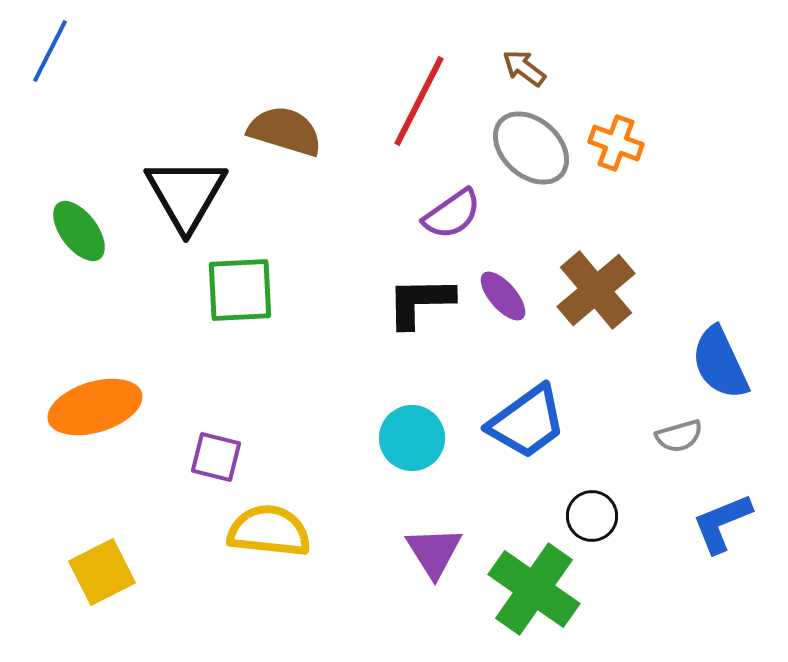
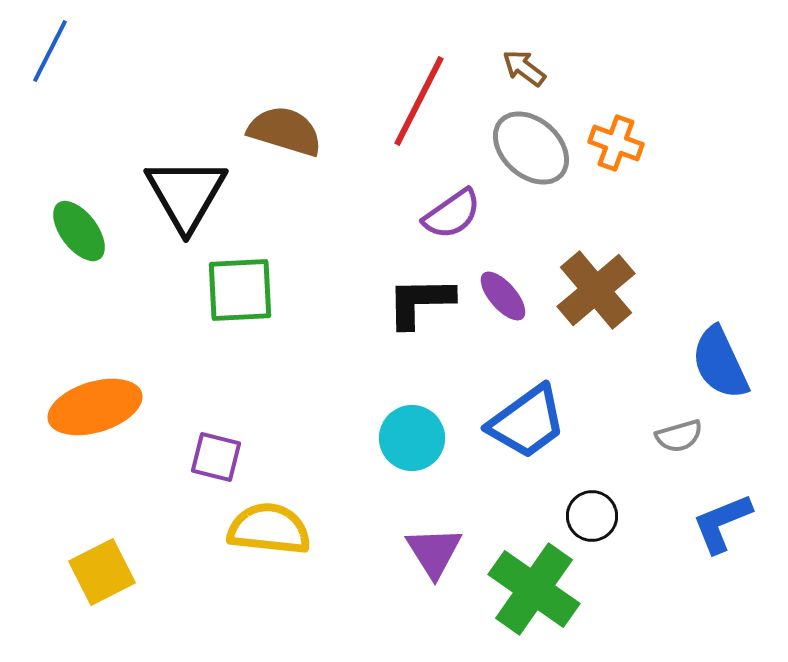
yellow semicircle: moved 2 px up
